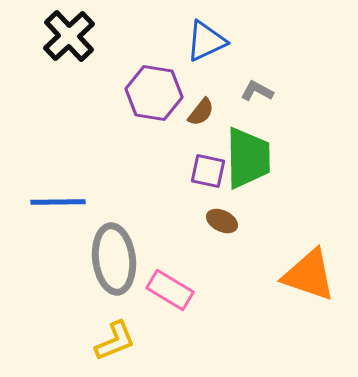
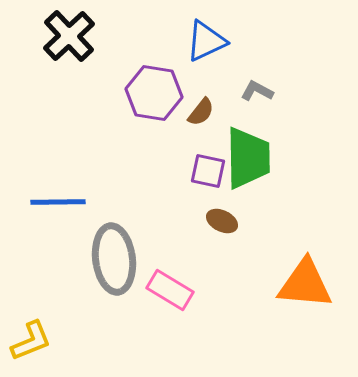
orange triangle: moved 4 px left, 9 px down; rotated 14 degrees counterclockwise
yellow L-shape: moved 84 px left
